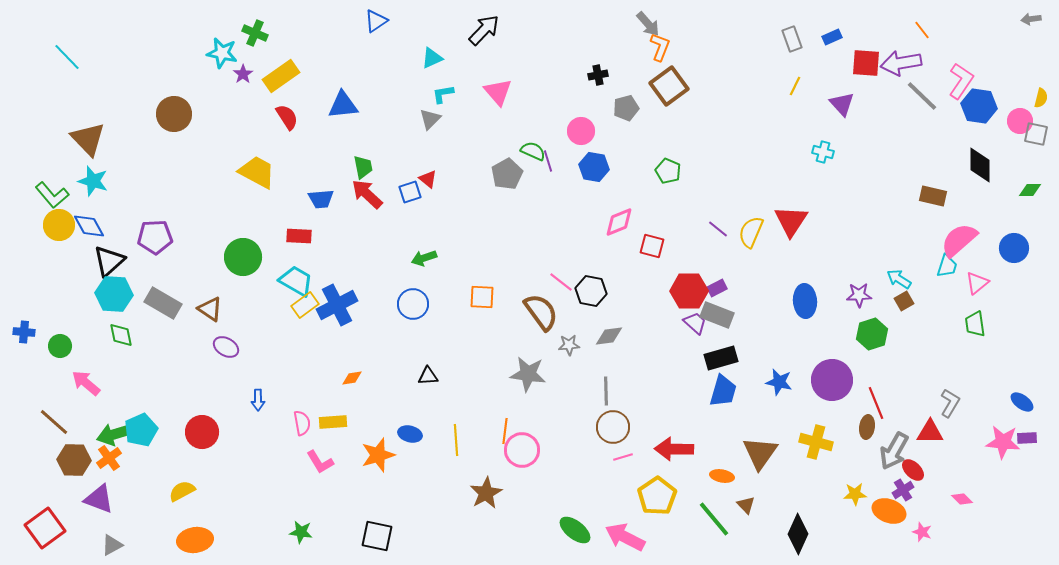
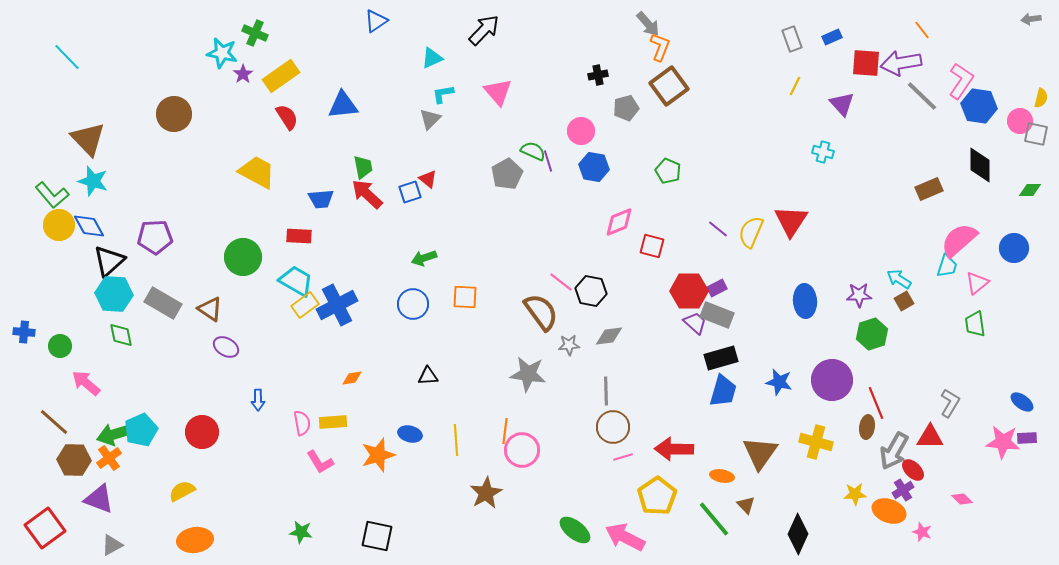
brown rectangle at (933, 196): moved 4 px left, 7 px up; rotated 36 degrees counterclockwise
orange square at (482, 297): moved 17 px left
red triangle at (930, 432): moved 5 px down
